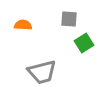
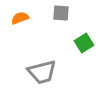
gray square: moved 8 px left, 6 px up
orange semicircle: moved 3 px left, 7 px up; rotated 24 degrees counterclockwise
